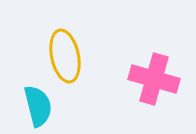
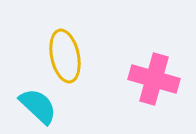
cyan semicircle: rotated 33 degrees counterclockwise
